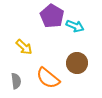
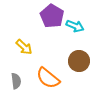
brown circle: moved 2 px right, 2 px up
